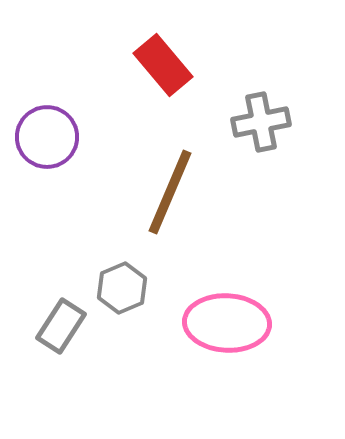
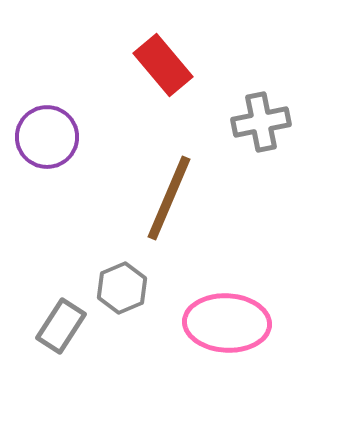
brown line: moved 1 px left, 6 px down
